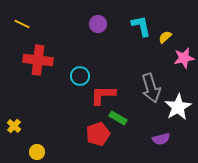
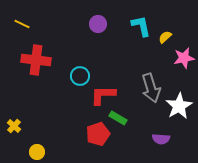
red cross: moved 2 px left
white star: moved 1 px right, 1 px up
purple semicircle: rotated 18 degrees clockwise
